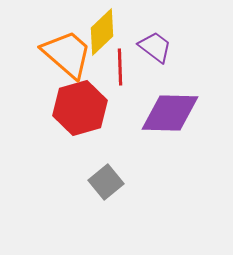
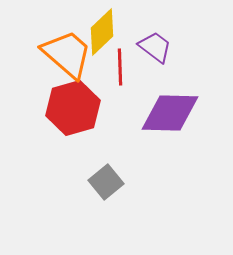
red hexagon: moved 7 px left
